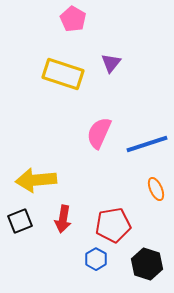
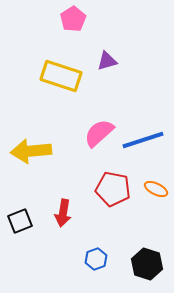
pink pentagon: rotated 10 degrees clockwise
purple triangle: moved 4 px left, 2 px up; rotated 35 degrees clockwise
yellow rectangle: moved 2 px left, 2 px down
pink semicircle: rotated 24 degrees clockwise
blue line: moved 4 px left, 4 px up
yellow arrow: moved 5 px left, 29 px up
orange ellipse: rotated 40 degrees counterclockwise
red arrow: moved 6 px up
red pentagon: moved 36 px up; rotated 20 degrees clockwise
blue hexagon: rotated 10 degrees clockwise
